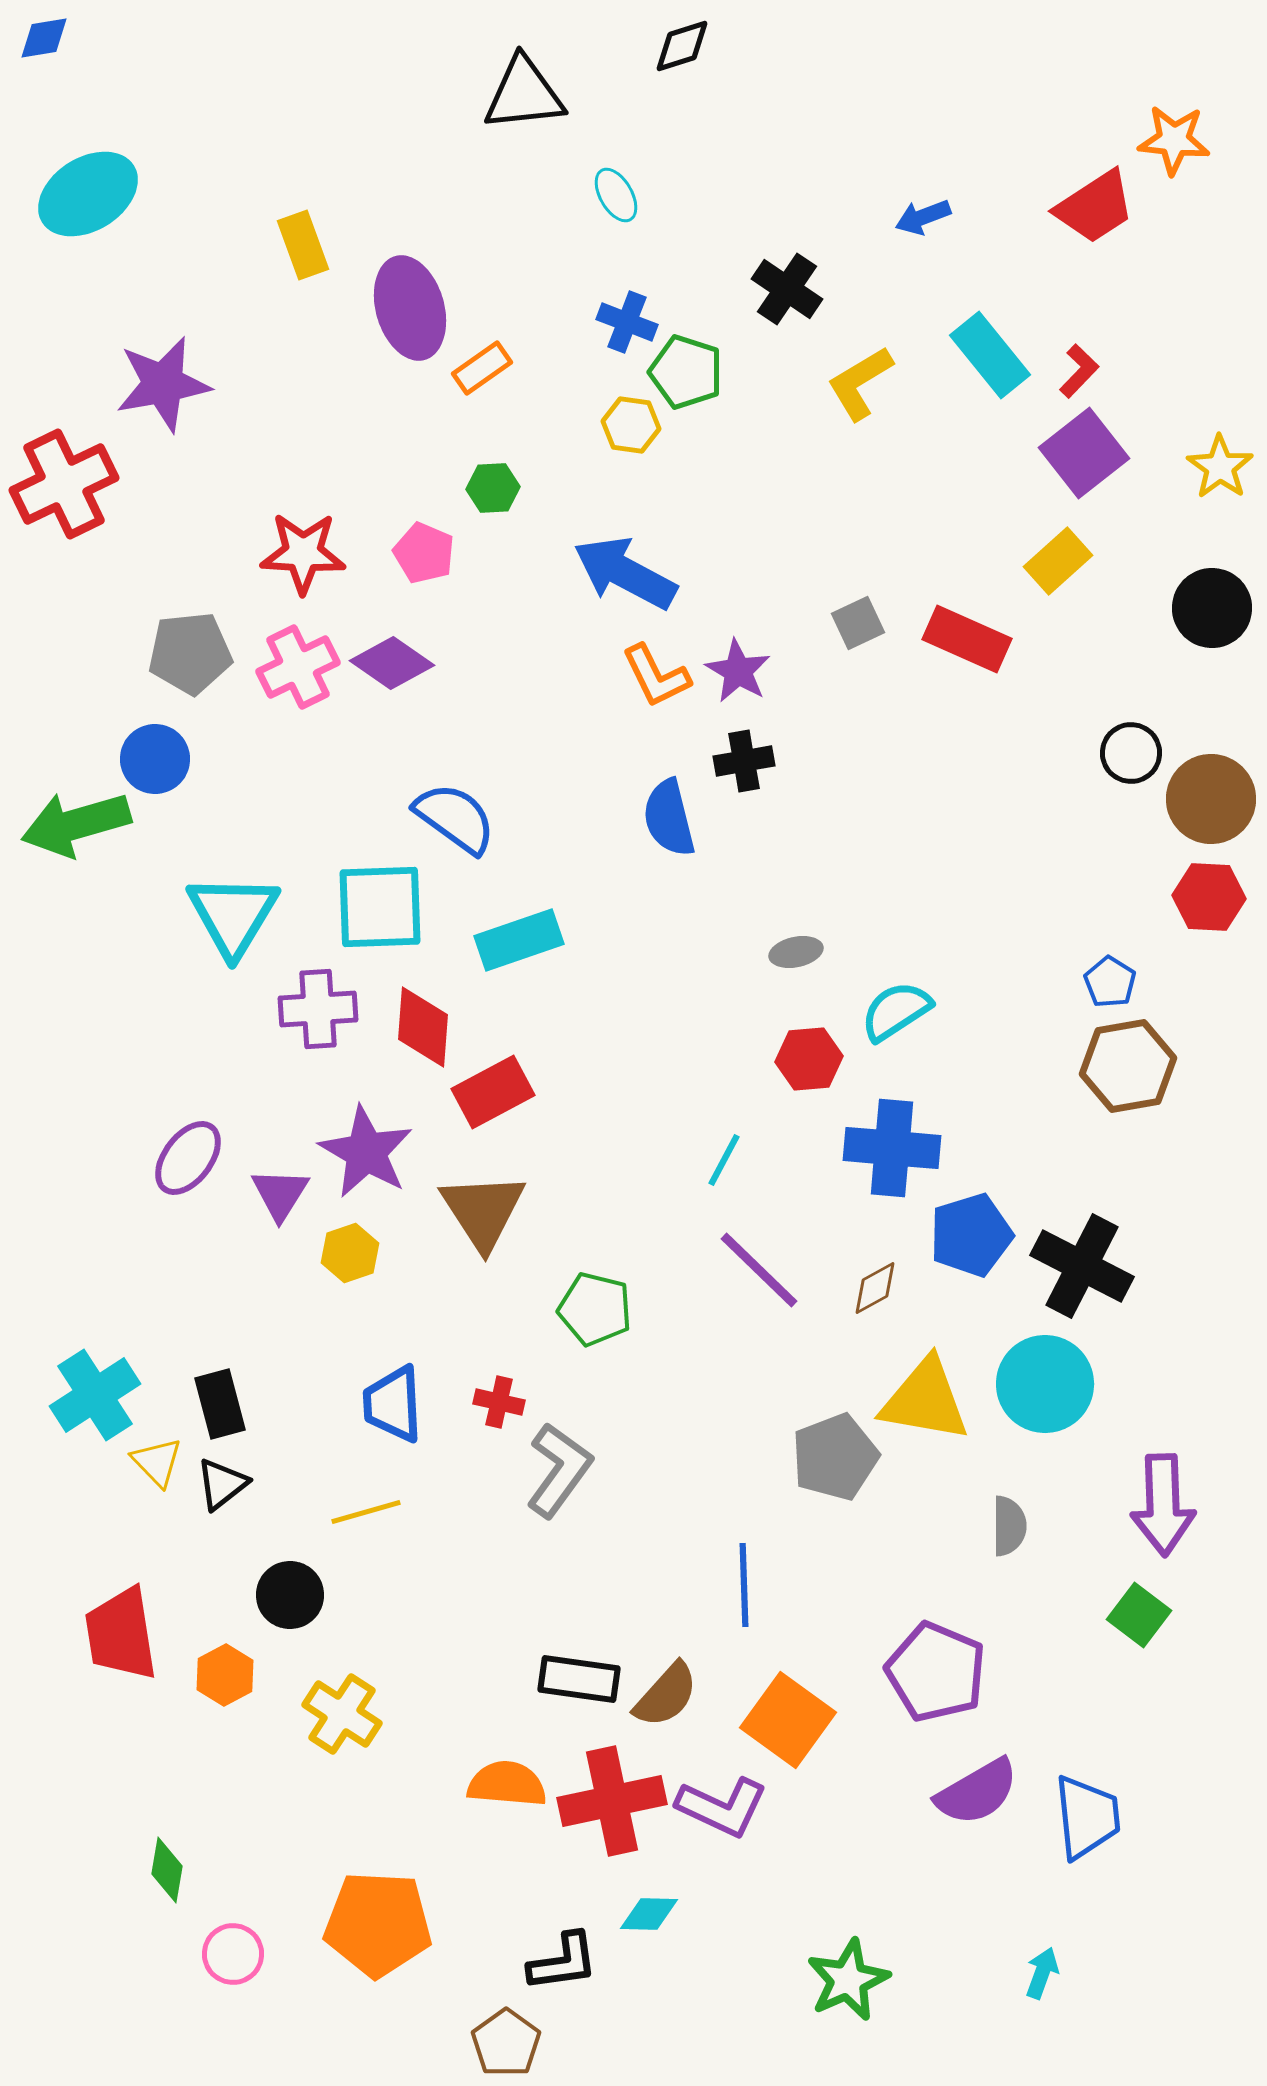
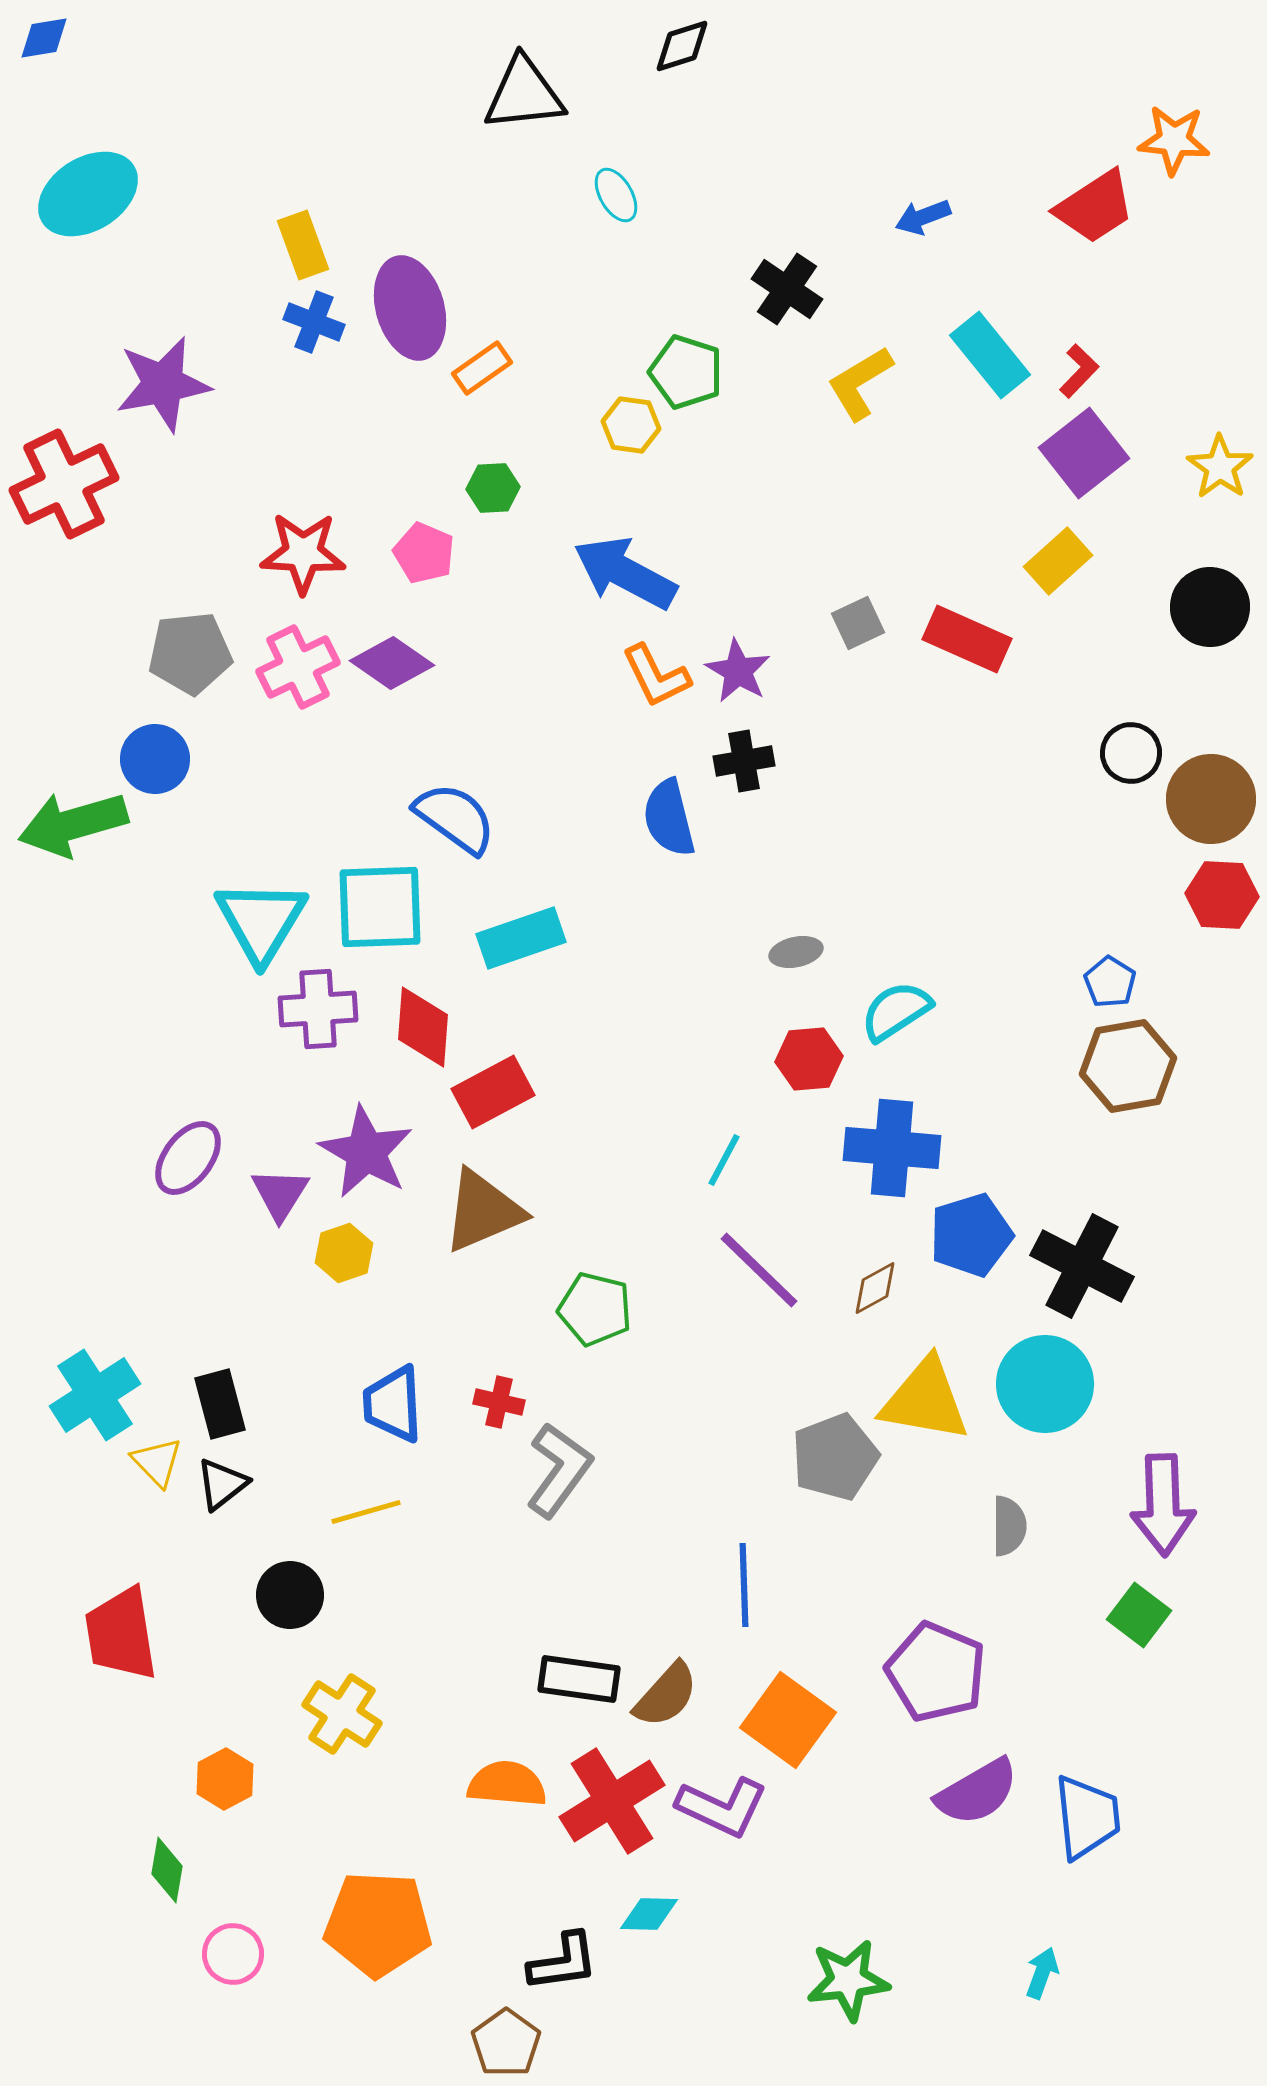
blue cross at (627, 322): moved 313 px left
black circle at (1212, 608): moved 2 px left, 1 px up
green arrow at (76, 824): moved 3 px left
red hexagon at (1209, 897): moved 13 px right, 2 px up
cyan triangle at (233, 915): moved 28 px right, 6 px down
cyan rectangle at (519, 940): moved 2 px right, 2 px up
brown triangle at (483, 1211): rotated 40 degrees clockwise
yellow hexagon at (350, 1253): moved 6 px left
orange hexagon at (225, 1675): moved 104 px down
red cross at (612, 1801): rotated 20 degrees counterclockwise
green star at (848, 1980): rotated 18 degrees clockwise
